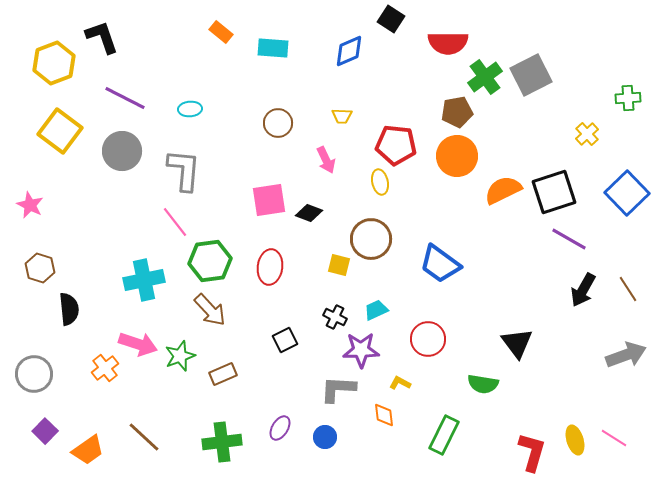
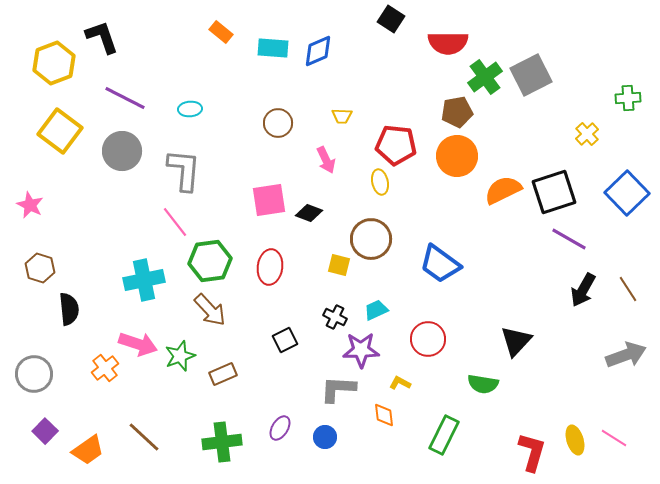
blue diamond at (349, 51): moved 31 px left
black triangle at (517, 343): moved 1 px left, 2 px up; rotated 20 degrees clockwise
